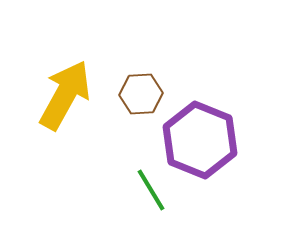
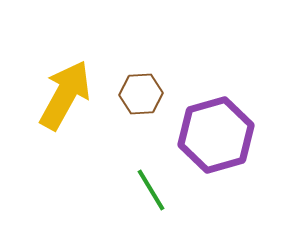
purple hexagon: moved 16 px right, 5 px up; rotated 22 degrees clockwise
